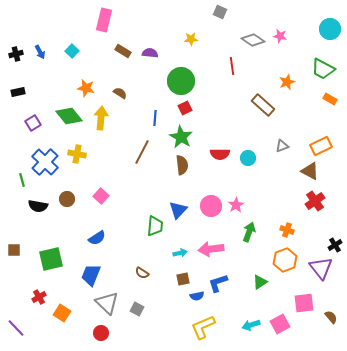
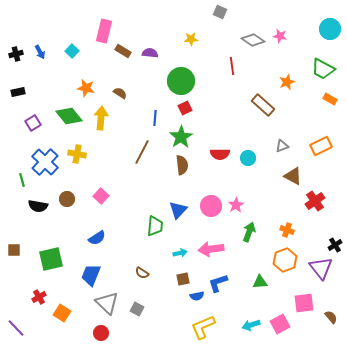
pink rectangle at (104, 20): moved 11 px down
green star at (181, 137): rotated 10 degrees clockwise
brown triangle at (310, 171): moved 17 px left, 5 px down
green triangle at (260, 282): rotated 28 degrees clockwise
